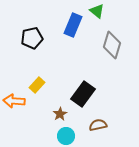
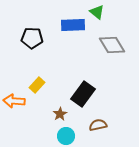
green triangle: moved 1 px down
blue rectangle: rotated 65 degrees clockwise
black pentagon: rotated 15 degrees clockwise
gray diamond: rotated 48 degrees counterclockwise
